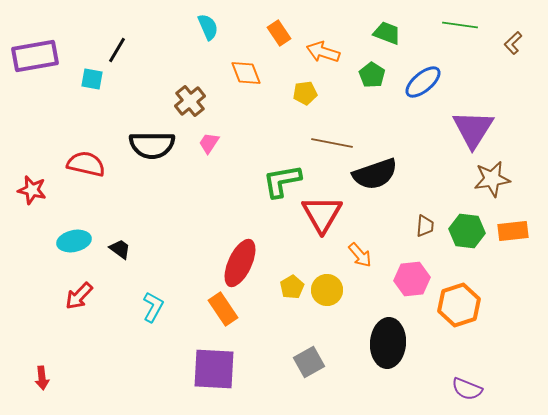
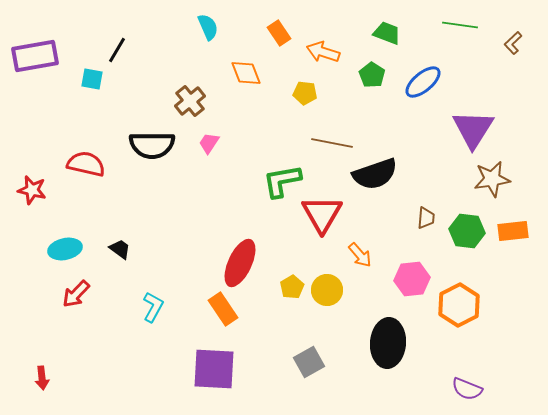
yellow pentagon at (305, 93): rotated 15 degrees clockwise
brown trapezoid at (425, 226): moved 1 px right, 8 px up
cyan ellipse at (74, 241): moved 9 px left, 8 px down
red arrow at (79, 296): moved 3 px left, 2 px up
orange hexagon at (459, 305): rotated 9 degrees counterclockwise
